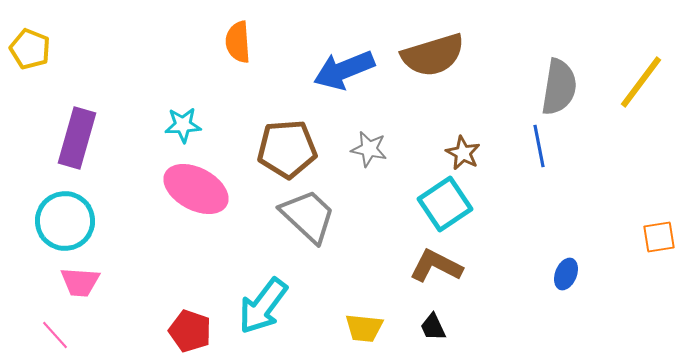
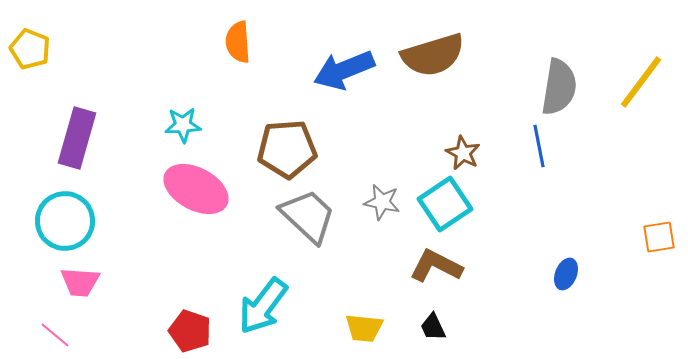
gray star: moved 13 px right, 53 px down
pink line: rotated 8 degrees counterclockwise
